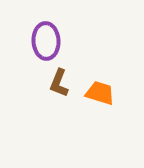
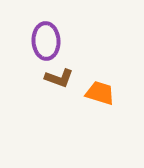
brown L-shape: moved 5 px up; rotated 92 degrees counterclockwise
